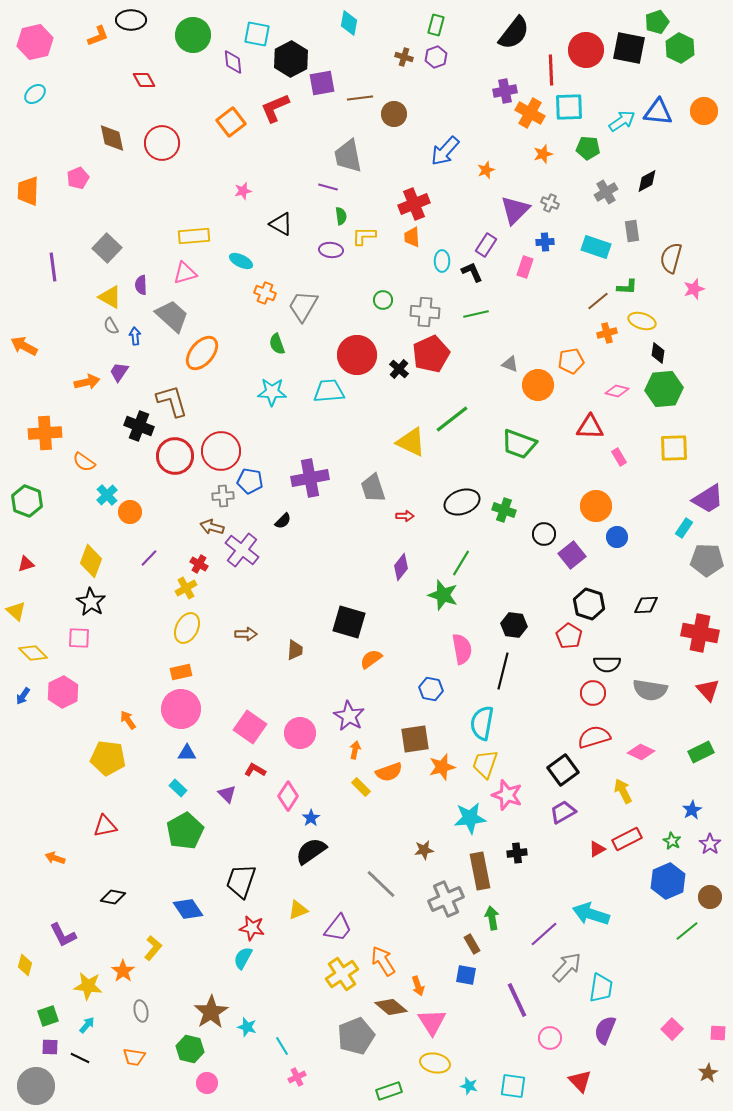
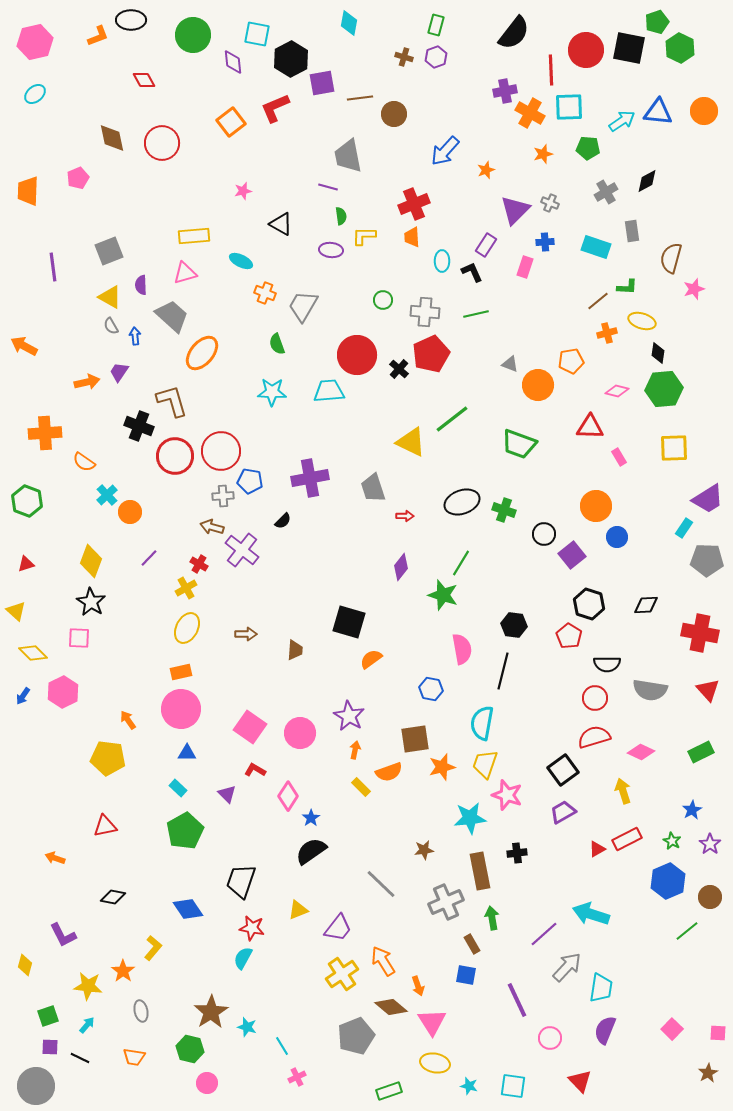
gray square at (107, 248): moved 2 px right, 3 px down; rotated 24 degrees clockwise
red circle at (593, 693): moved 2 px right, 5 px down
yellow arrow at (623, 791): rotated 10 degrees clockwise
gray cross at (446, 899): moved 3 px down
